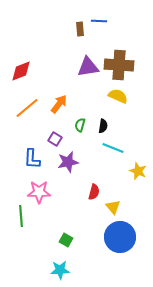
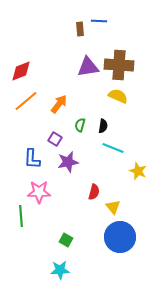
orange line: moved 1 px left, 7 px up
